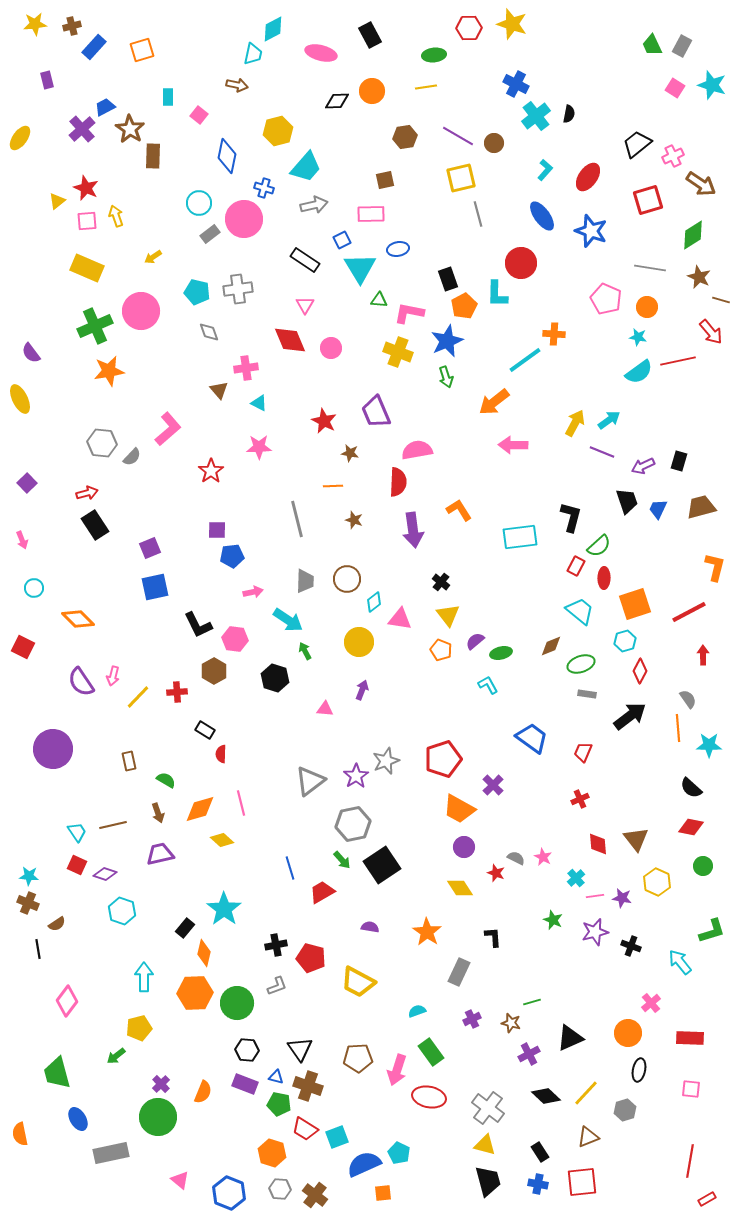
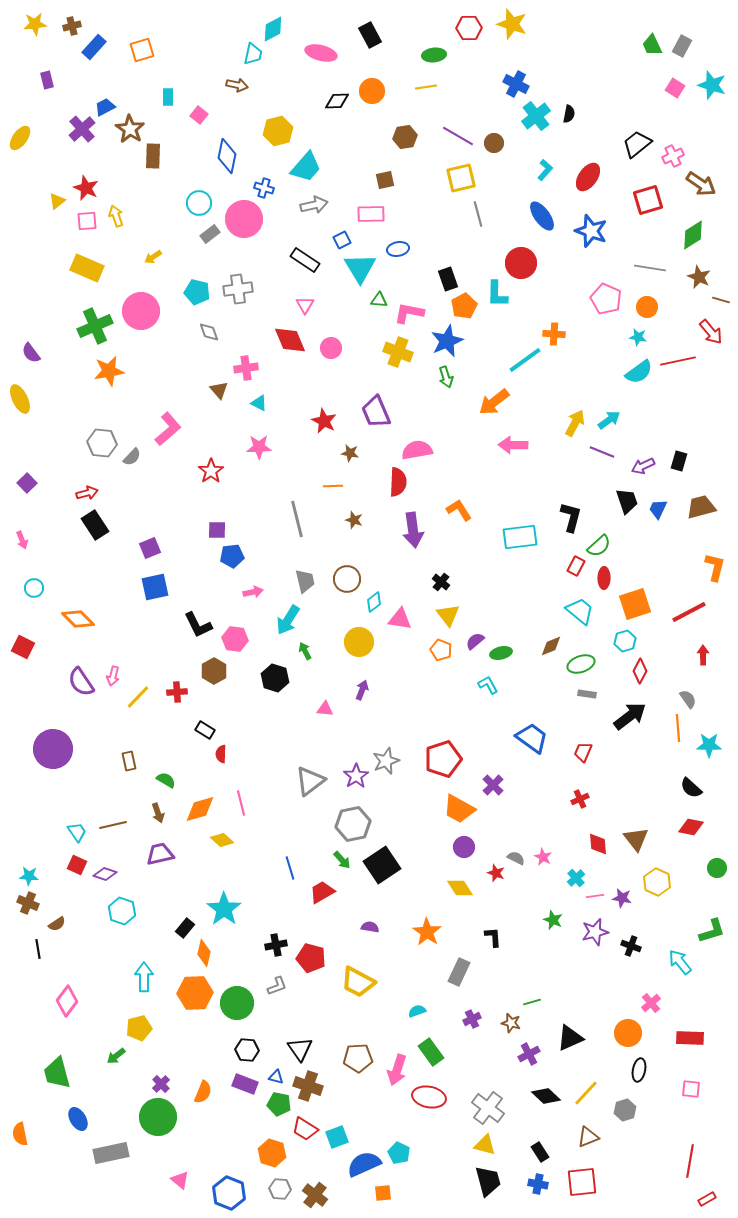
gray trapezoid at (305, 581): rotated 15 degrees counterclockwise
cyan arrow at (288, 620): rotated 88 degrees clockwise
green circle at (703, 866): moved 14 px right, 2 px down
